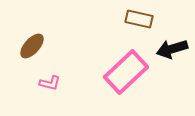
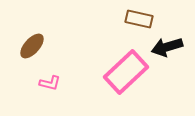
black arrow: moved 5 px left, 2 px up
